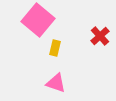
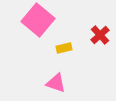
red cross: moved 1 px up
yellow rectangle: moved 9 px right; rotated 63 degrees clockwise
